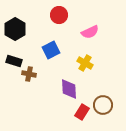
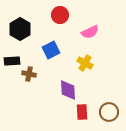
red circle: moved 1 px right
black hexagon: moved 5 px right
black rectangle: moved 2 px left; rotated 21 degrees counterclockwise
purple diamond: moved 1 px left, 1 px down
brown circle: moved 6 px right, 7 px down
red rectangle: rotated 35 degrees counterclockwise
